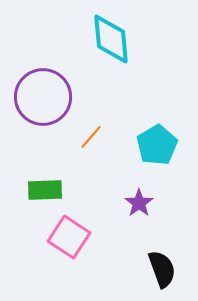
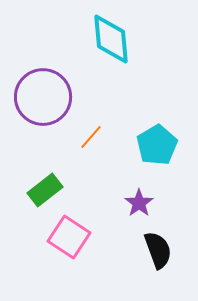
green rectangle: rotated 36 degrees counterclockwise
black semicircle: moved 4 px left, 19 px up
